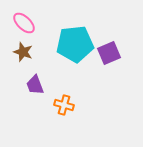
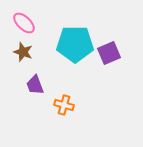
cyan pentagon: rotated 6 degrees clockwise
